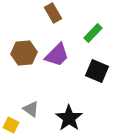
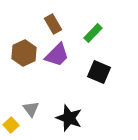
brown rectangle: moved 11 px down
brown hexagon: rotated 20 degrees counterclockwise
black square: moved 2 px right, 1 px down
gray triangle: rotated 18 degrees clockwise
black star: rotated 16 degrees counterclockwise
yellow square: rotated 21 degrees clockwise
